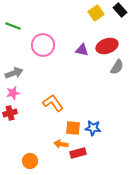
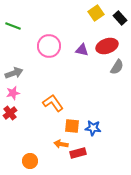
black rectangle: moved 8 px down
pink circle: moved 6 px right, 1 px down
red cross: rotated 24 degrees counterclockwise
orange square: moved 1 px left, 2 px up
